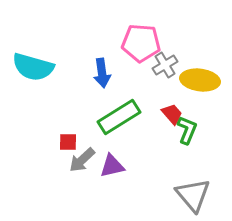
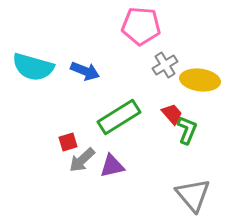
pink pentagon: moved 17 px up
blue arrow: moved 17 px left, 2 px up; rotated 60 degrees counterclockwise
red square: rotated 18 degrees counterclockwise
